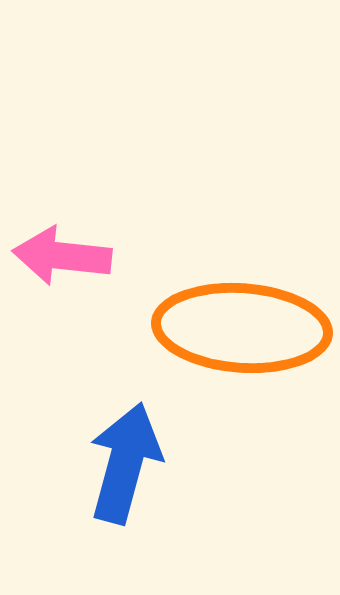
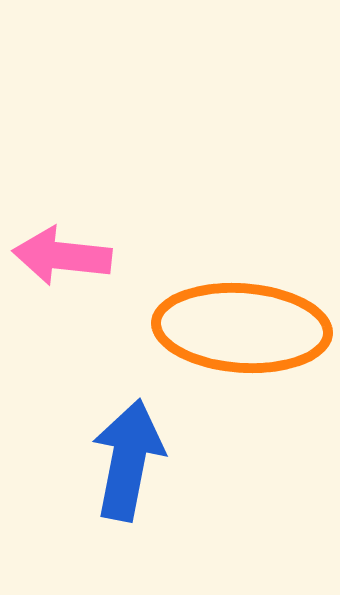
blue arrow: moved 3 px right, 3 px up; rotated 4 degrees counterclockwise
